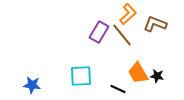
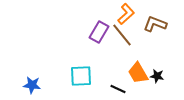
orange L-shape: moved 2 px left
